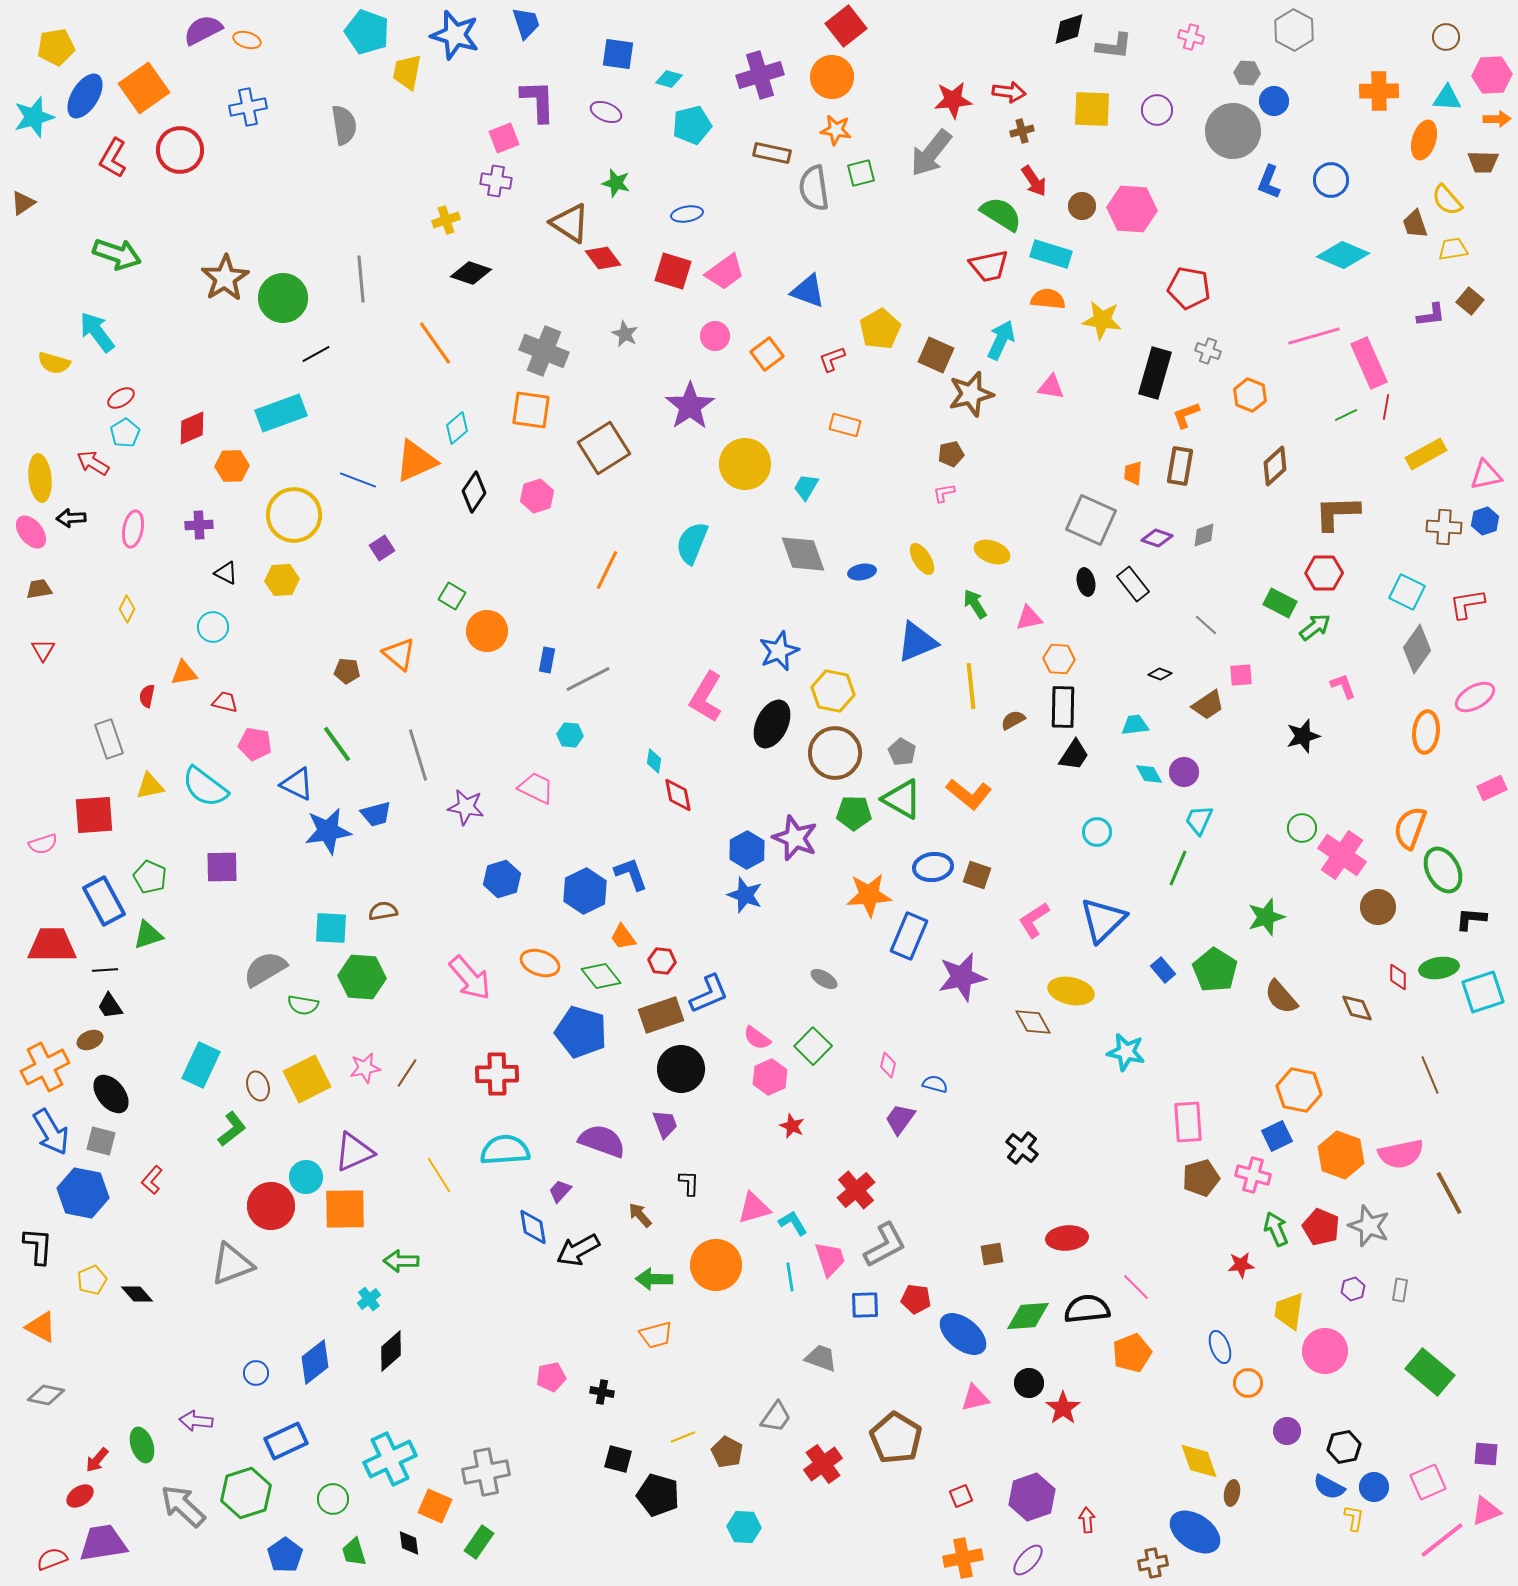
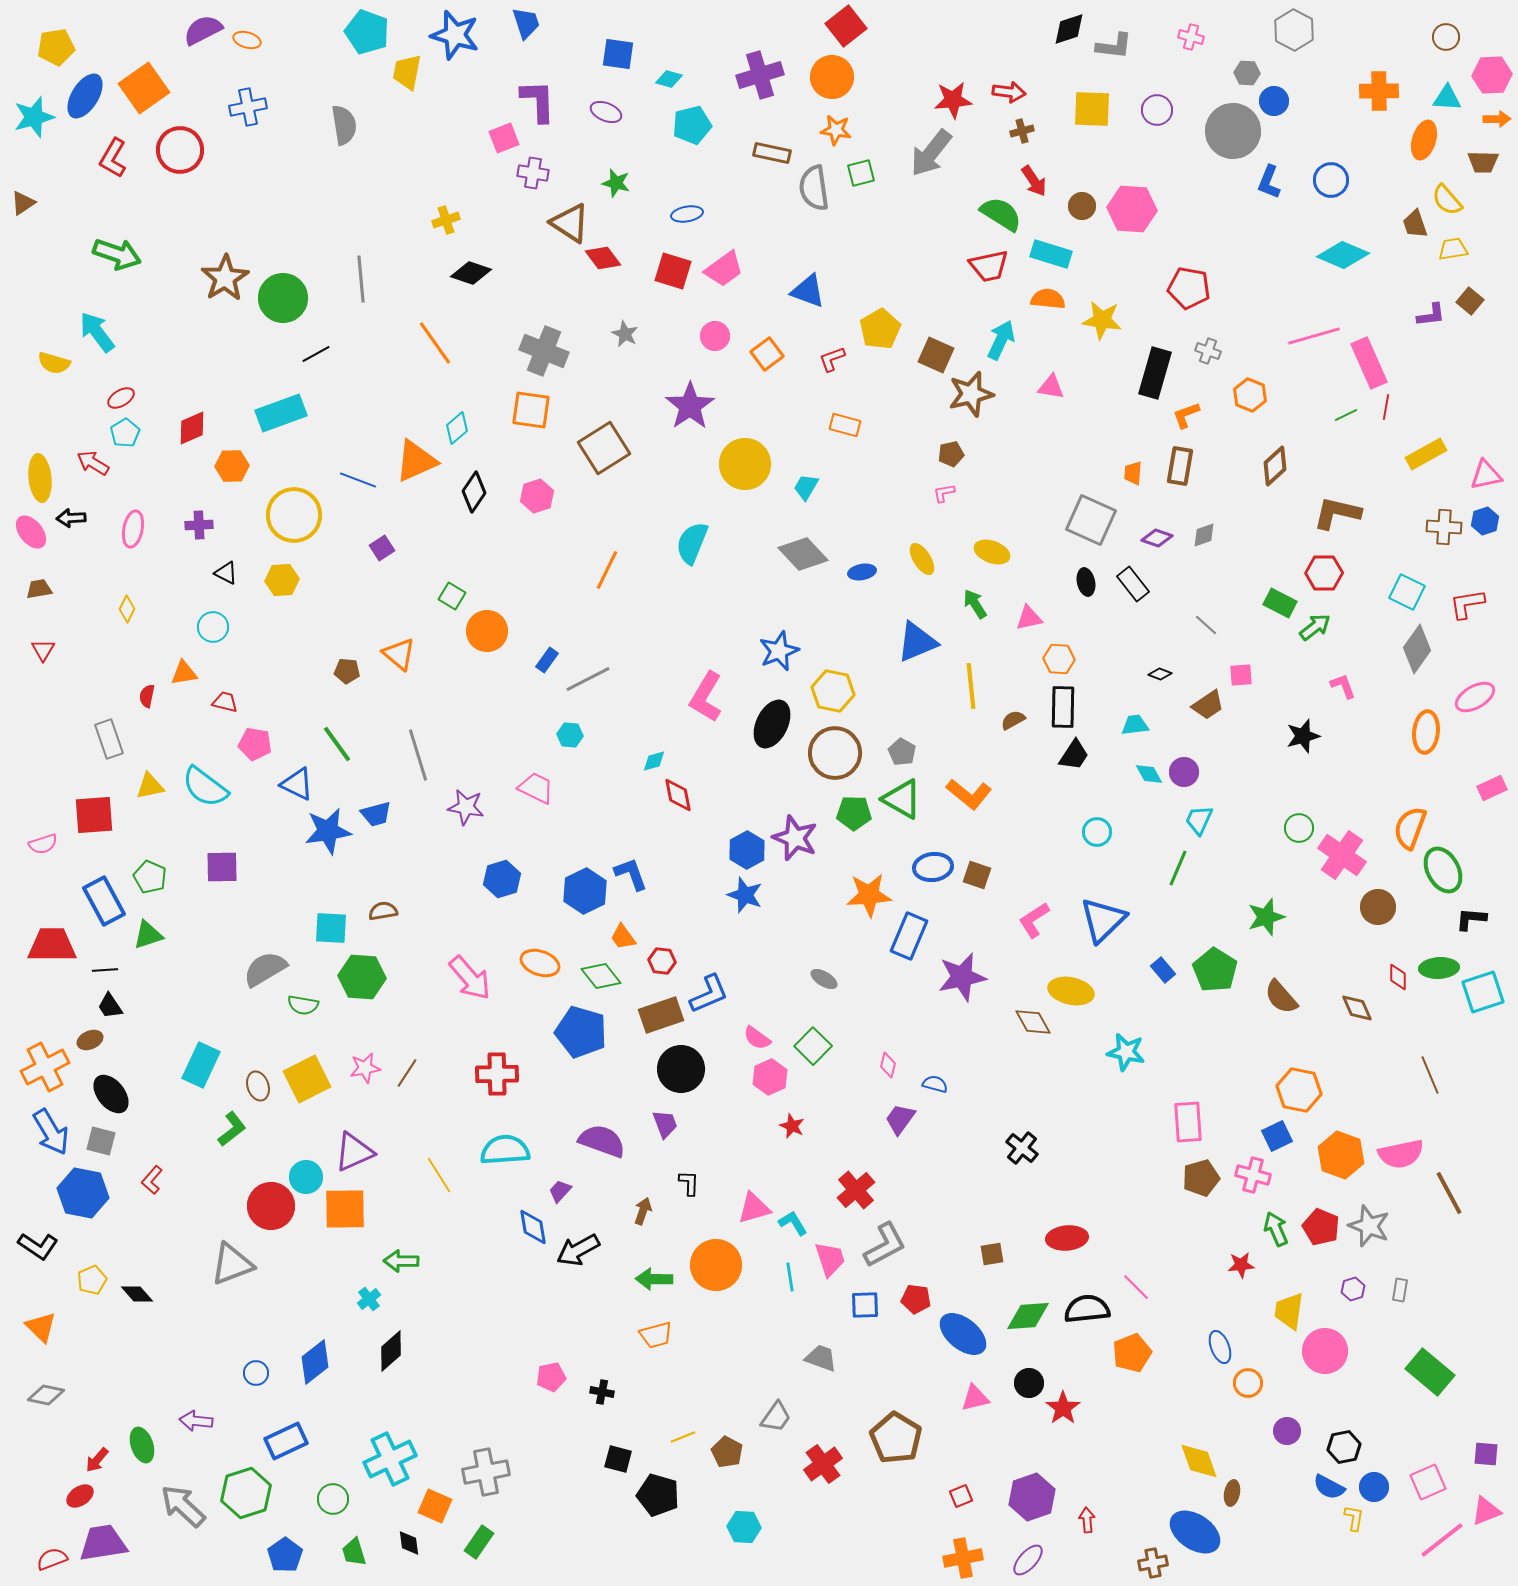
purple cross at (496, 181): moved 37 px right, 8 px up
pink trapezoid at (725, 272): moved 1 px left, 3 px up
brown L-shape at (1337, 513): rotated 15 degrees clockwise
gray diamond at (803, 554): rotated 24 degrees counterclockwise
blue rectangle at (547, 660): rotated 25 degrees clockwise
cyan diamond at (654, 761): rotated 65 degrees clockwise
green circle at (1302, 828): moved 3 px left
green ellipse at (1439, 968): rotated 6 degrees clockwise
brown arrow at (640, 1215): moved 3 px right, 4 px up; rotated 60 degrees clockwise
black L-shape at (38, 1246): rotated 120 degrees clockwise
orange triangle at (41, 1327): rotated 16 degrees clockwise
